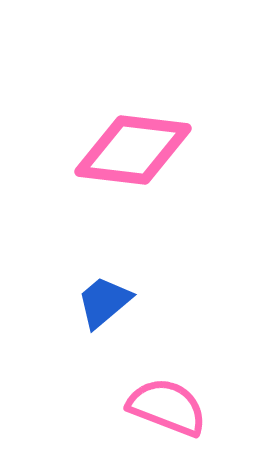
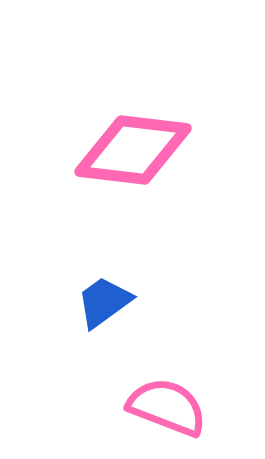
blue trapezoid: rotated 4 degrees clockwise
